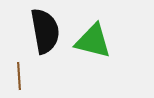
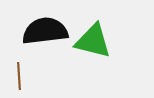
black semicircle: rotated 87 degrees counterclockwise
